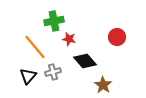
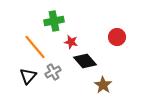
red star: moved 2 px right, 3 px down
gray cross: rotated 14 degrees counterclockwise
